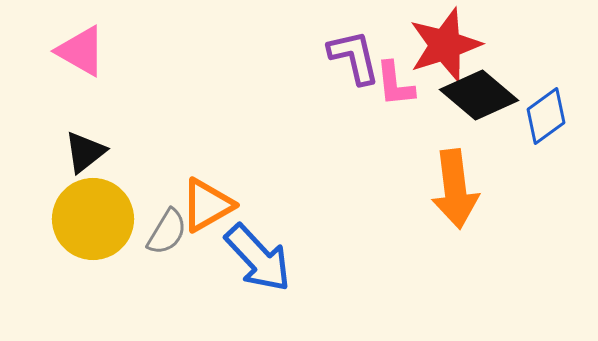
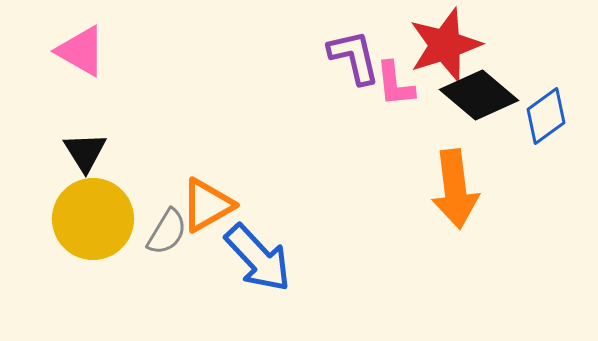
black triangle: rotated 24 degrees counterclockwise
